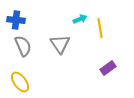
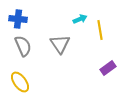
blue cross: moved 2 px right, 1 px up
yellow line: moved 2 px down
